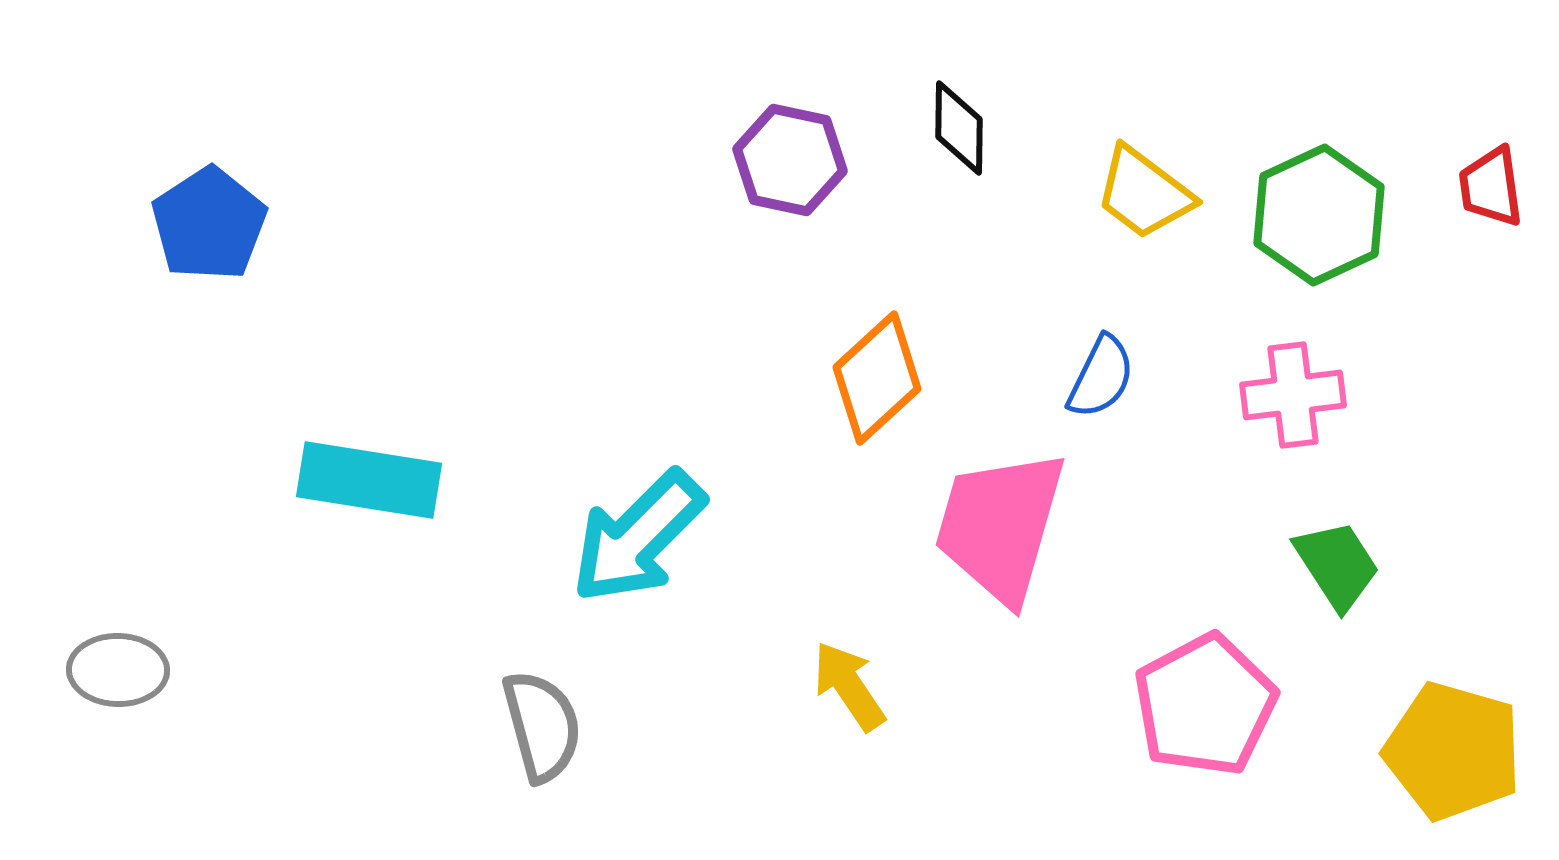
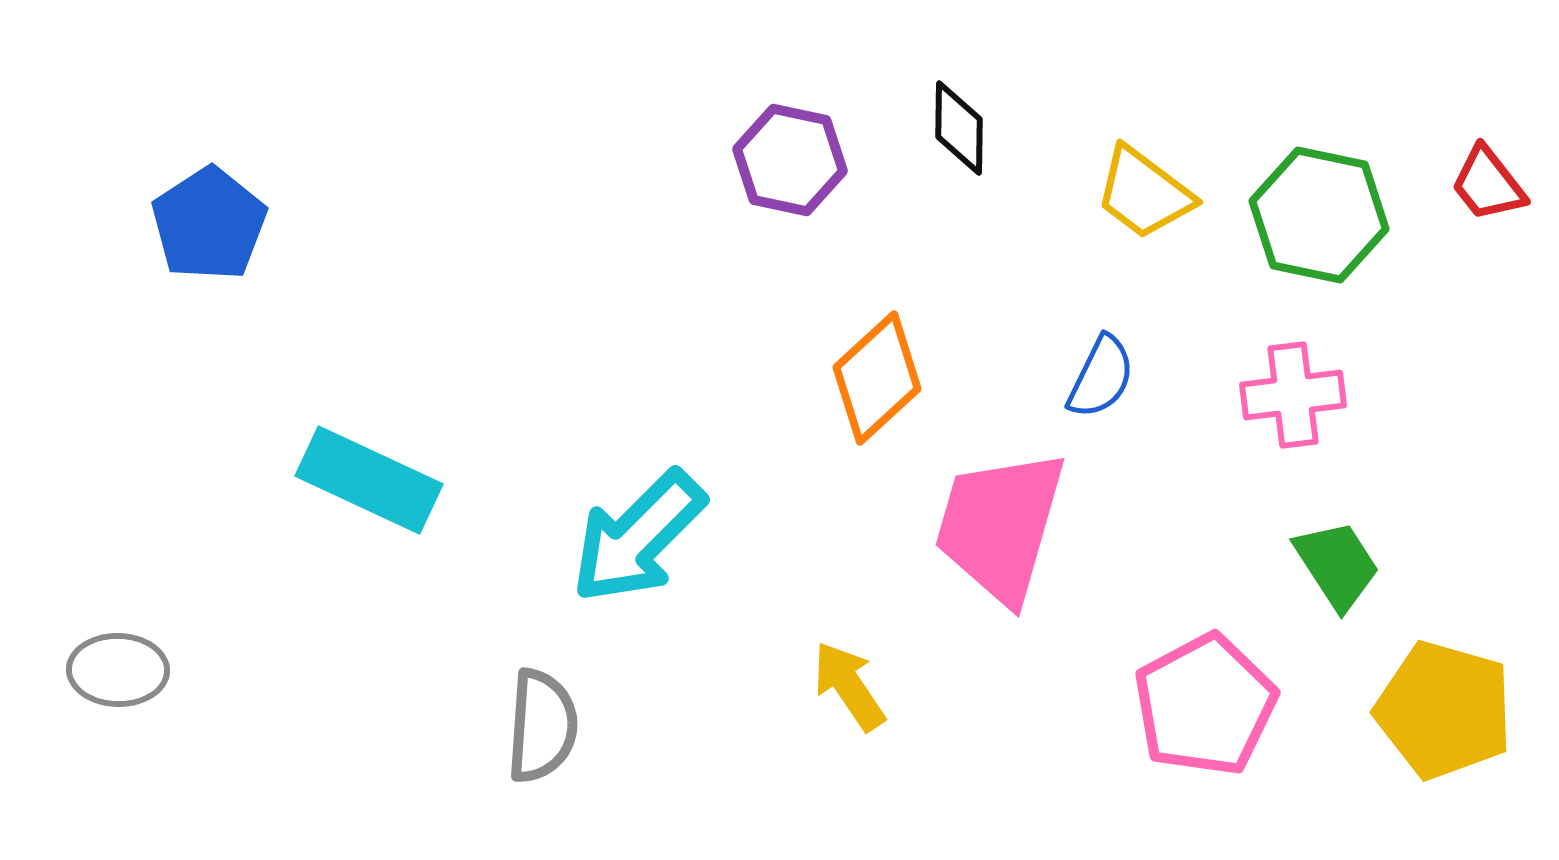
red trapezoid: moved 3 px left, 3 px up; rotated 30 degrees counterclockwise
green hexagon: rotated 23 degrees counterclockwise
cyan rectangle: rotated 16 degrees clockwise
gray semicircle: rotated 19 degrees clockwise
yellow pentagon: moved 9 px left, 41 px up
